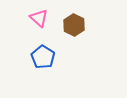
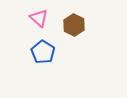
blue pentagon: moved 5 px up
